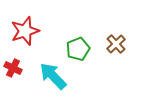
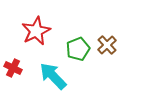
red star: moved 11 px right; rotated 8 degrees counterclockwise
brown cross: moved 9 px left, 1 px down
